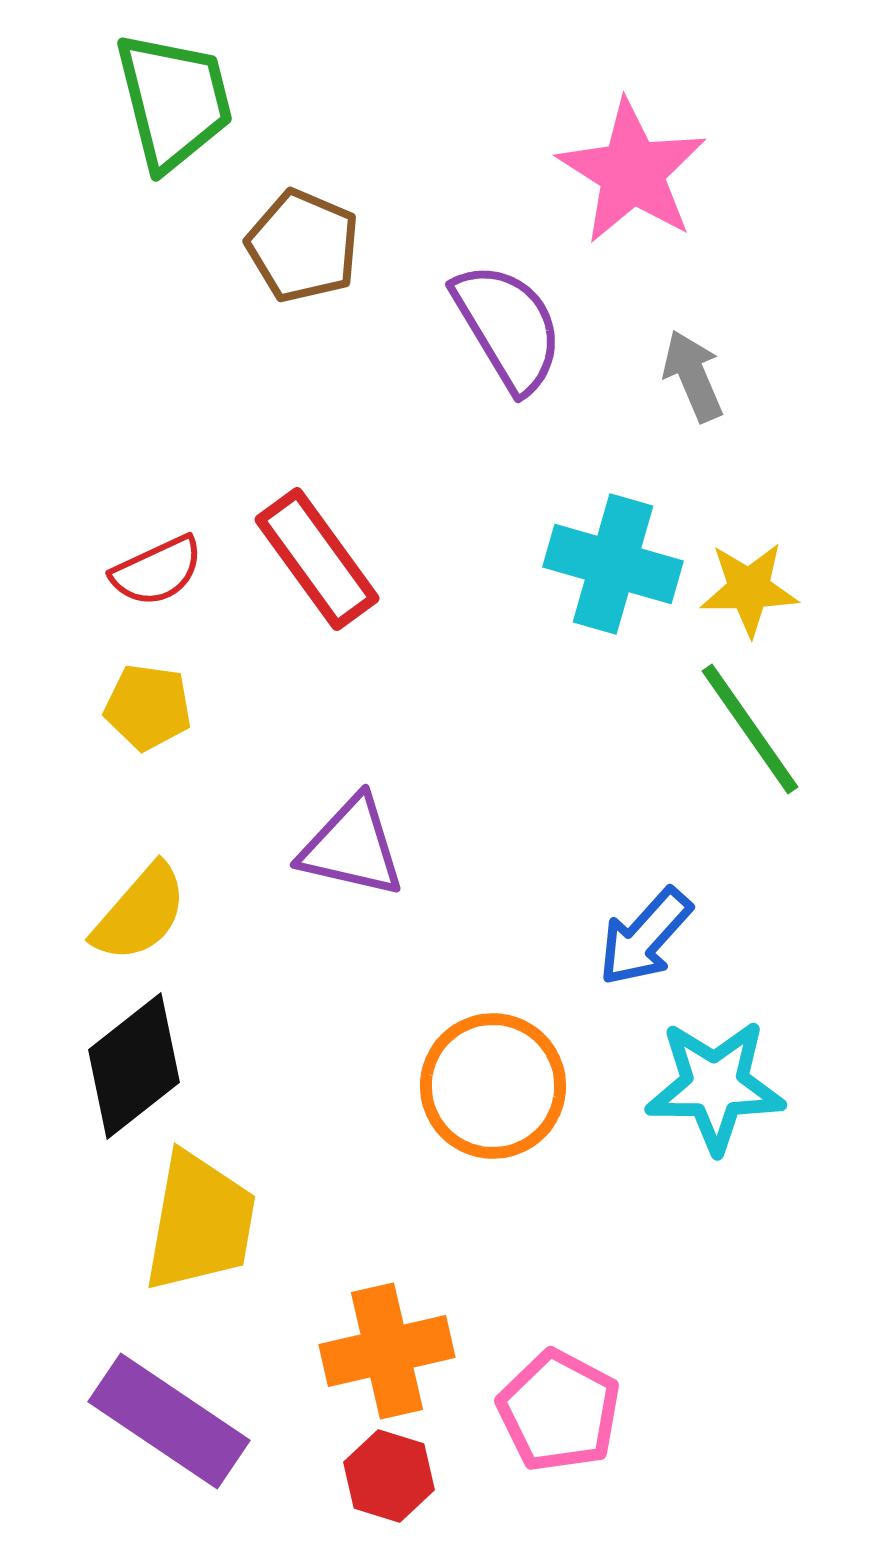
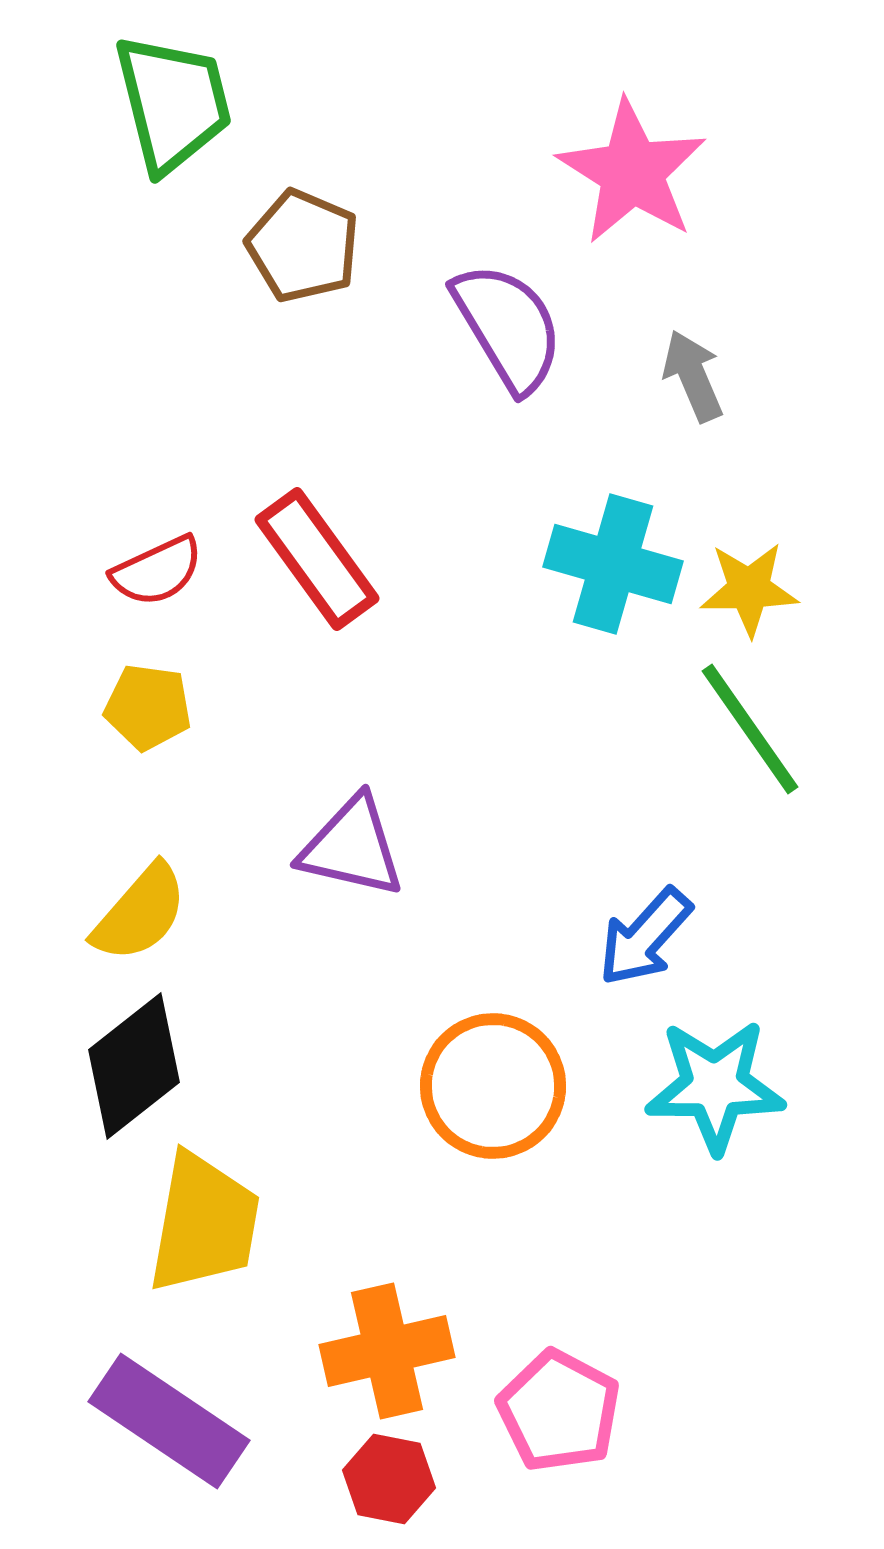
green trapezoid: moved 1 px left, 2 px down
yellow trapezoid: moved 4 px right, 1 px down
red hexagon: moved 3 px down; rotated 6 degrees counterclockwise
